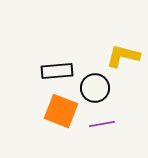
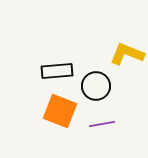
yellow L-shape: moved 4 px right, 2 px up; rotated 8 degrees clockwise
black circle: moved 1 px right, 2 px up
orange square: moved 1 px left
